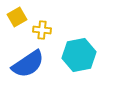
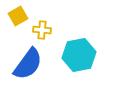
yellow square: moved 1 px right, 1 px up
blue semicircle: rotated 20 degrees counterclockwise
